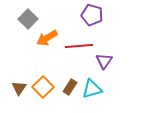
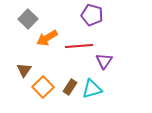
brown triangle: moved 5 px right, 18 px up
